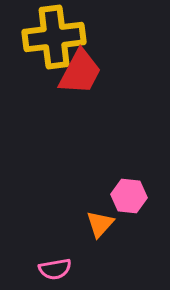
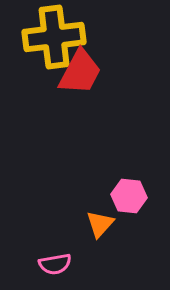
pink semicircle: moved 5 px up
